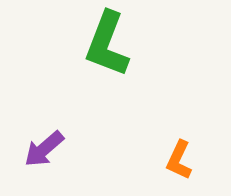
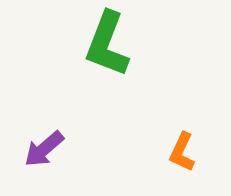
orange L-shape: moved 3 px right, 8 px up
